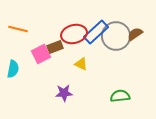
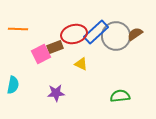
orange line: rotated 12 degrees counterclockwise
cyan semicircle: moved 16 px down
purple star: moved 8 px left
